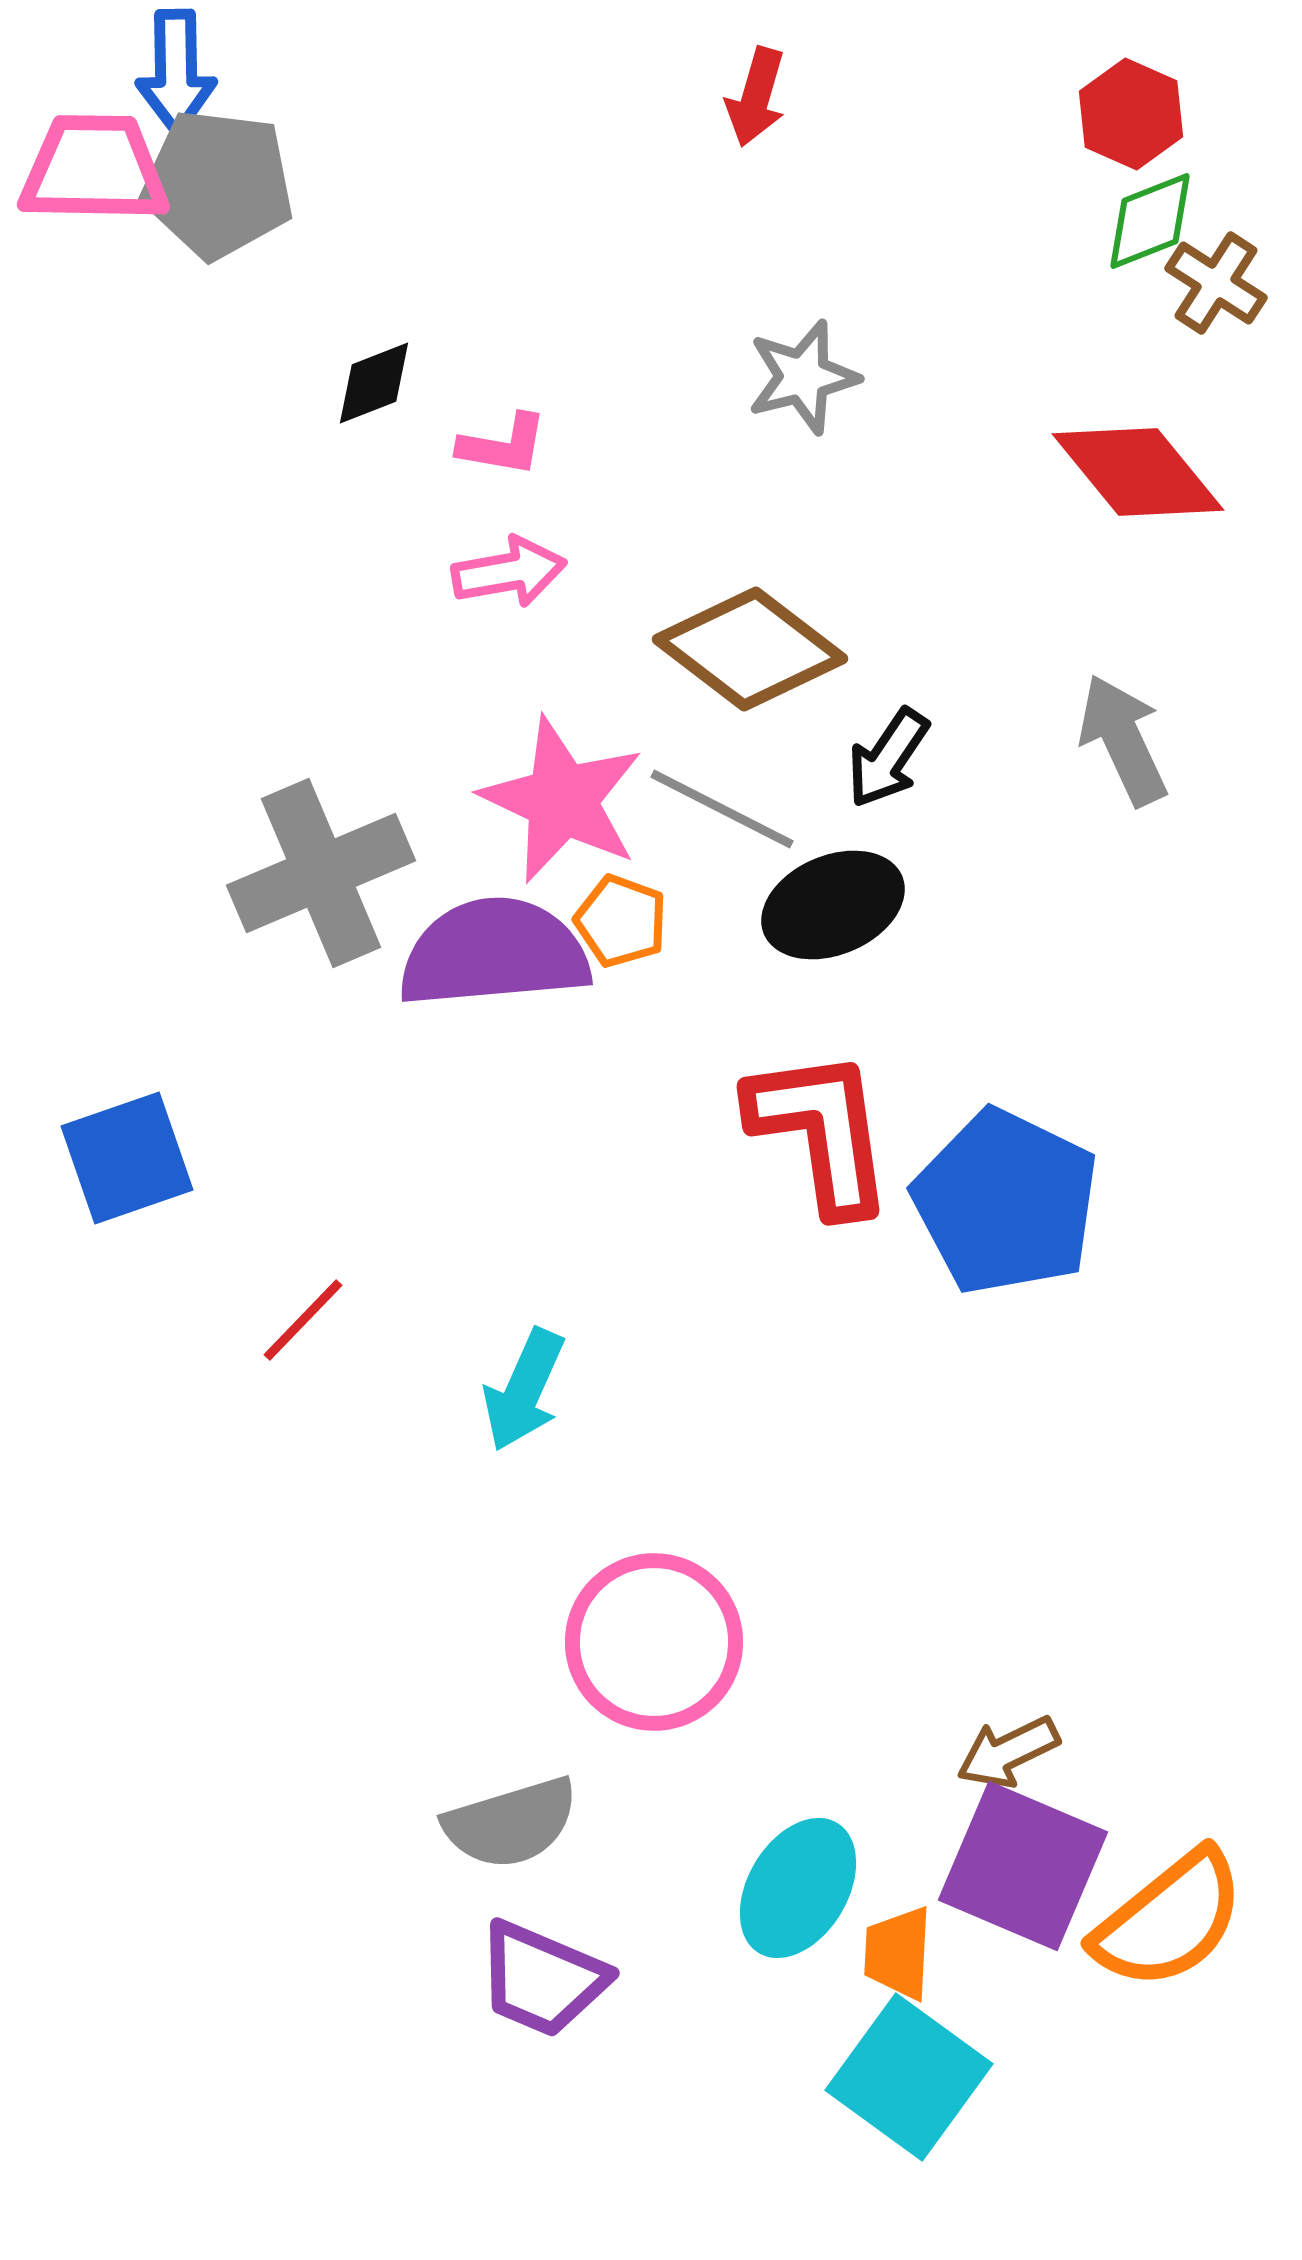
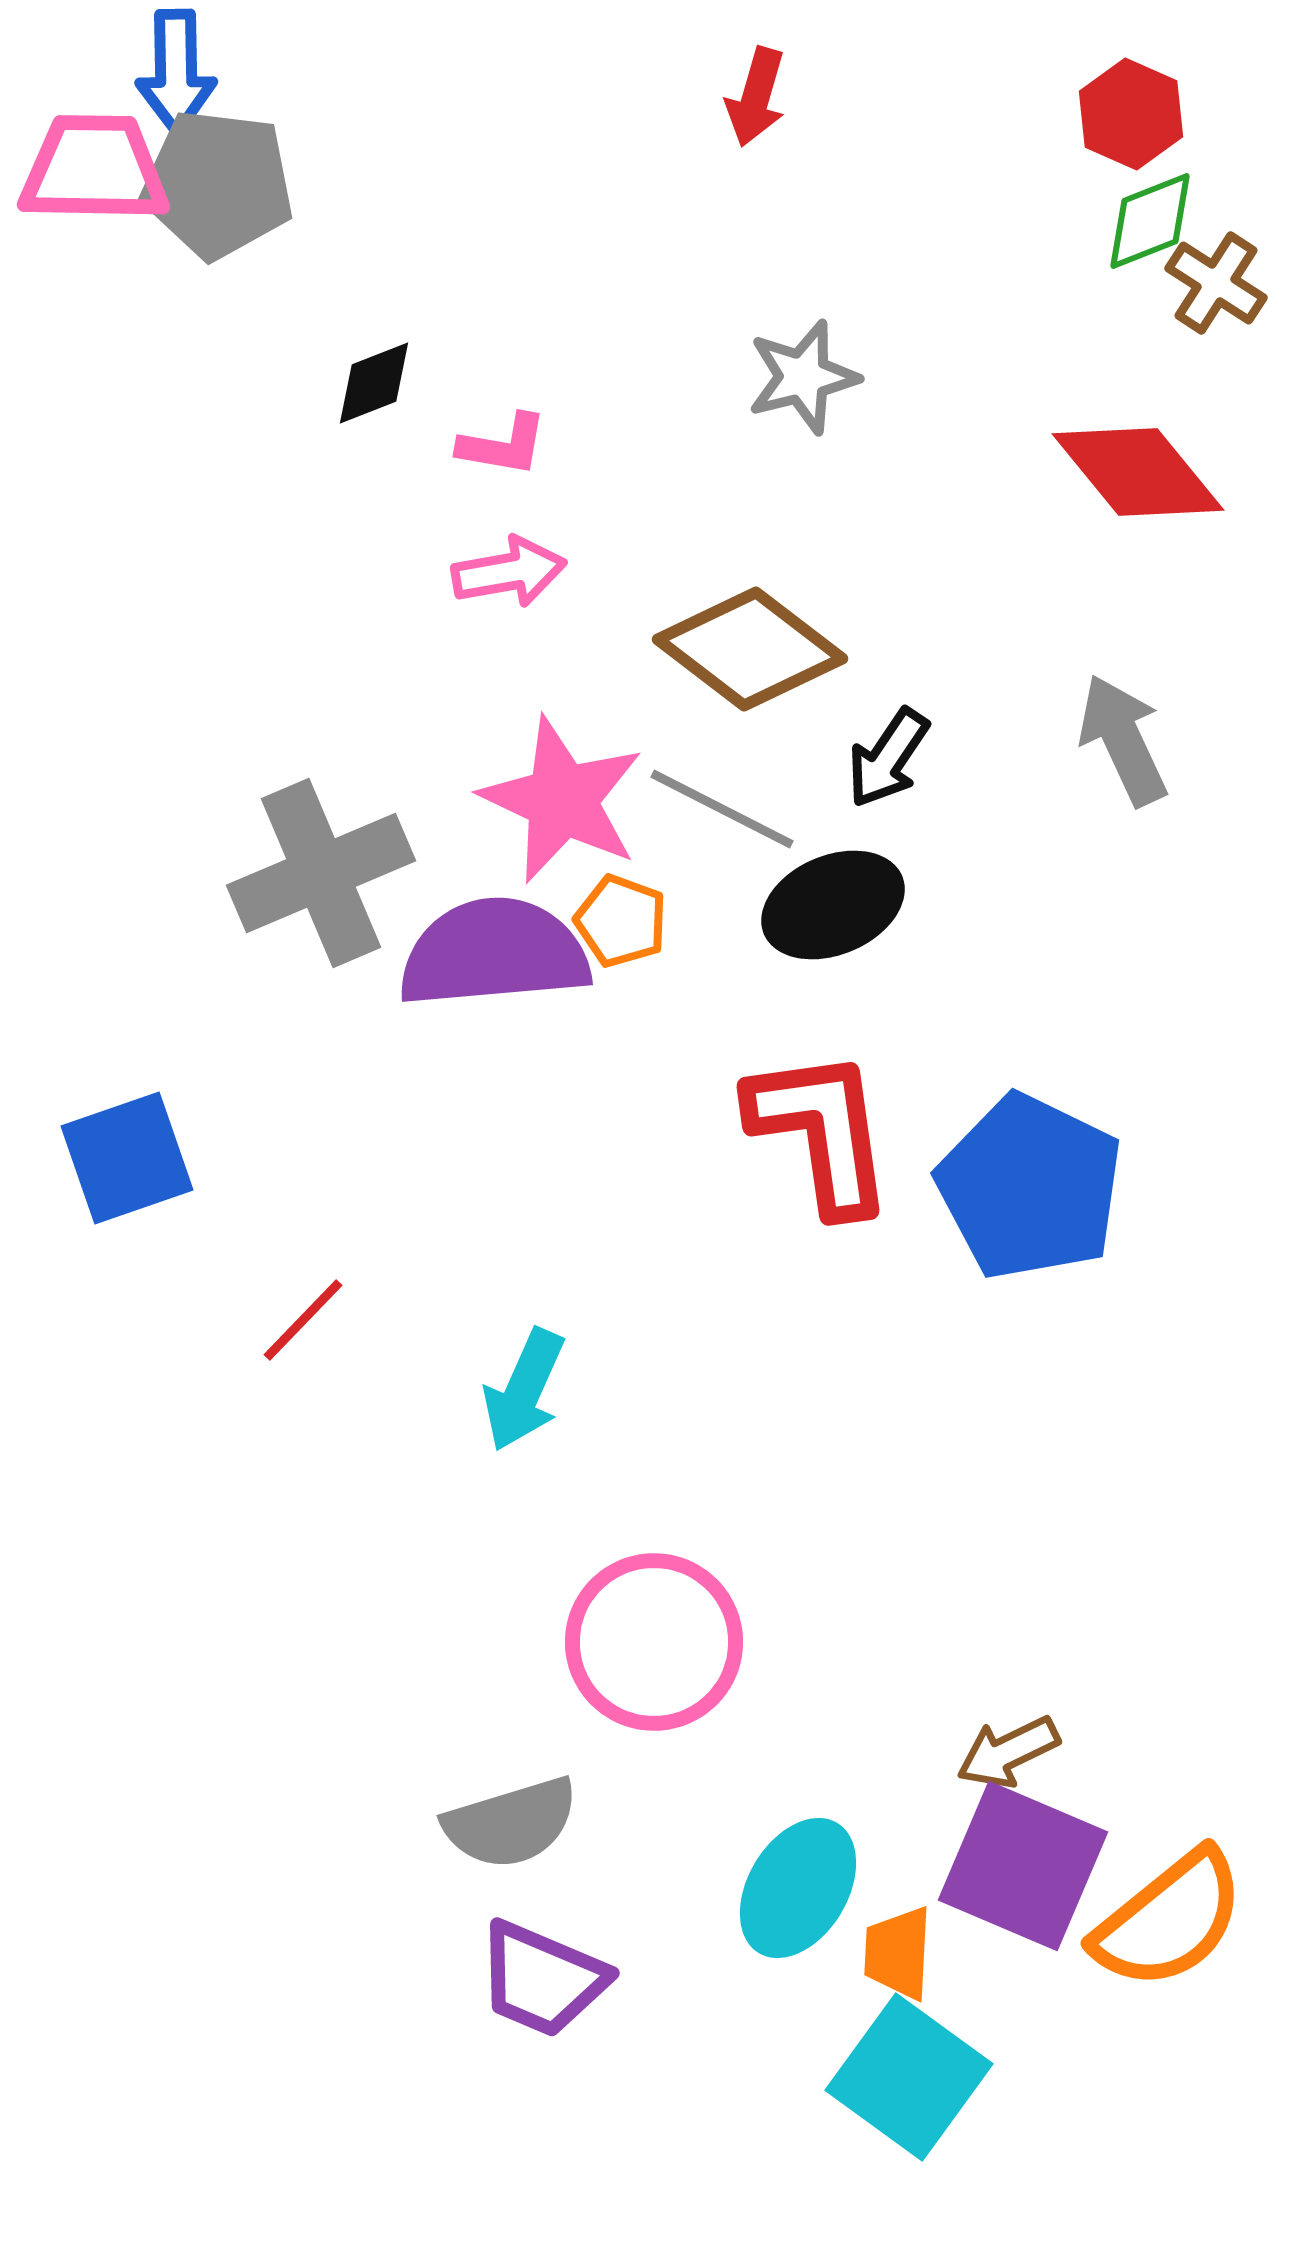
blue pentagon: moved 24 px right, 15 px up
